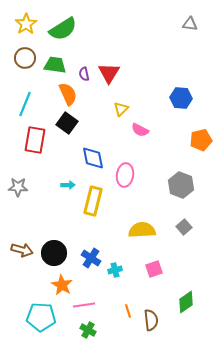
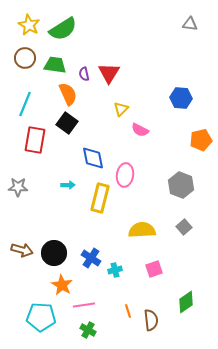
yellow star: moved 3 px right, 1 px down; rotated 10 degrees counterclockwise
yellow rectangle: moved 7 px right, 3 px up
